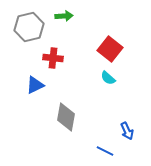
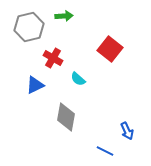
red cross: rotated 24 degrees clockwise
cyan semicircle: moved 30 px left, 1 px down
